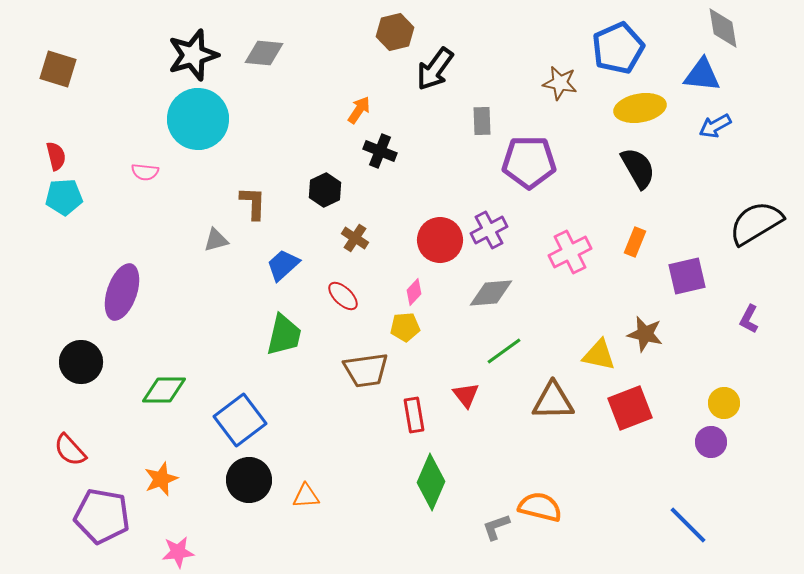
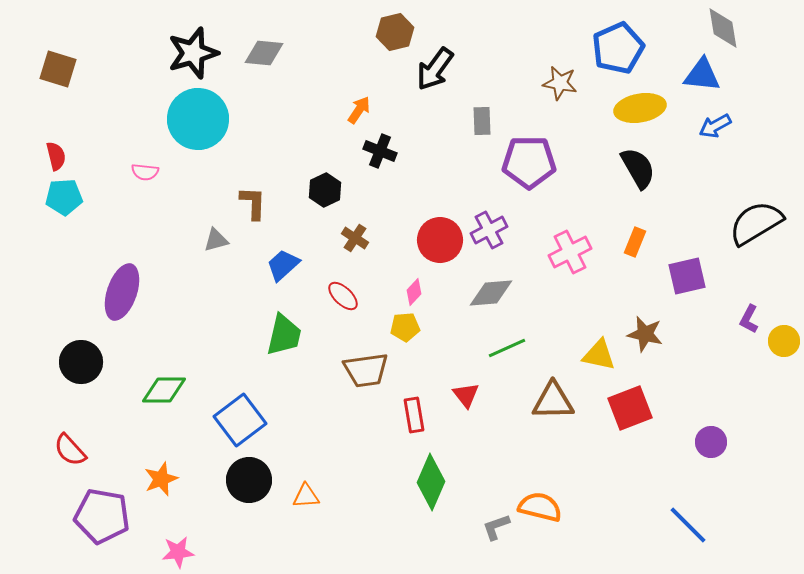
black star at (193, 55): moved 2 px up
green line at (504, 351): moved 3 px right, 3 px up; rotated 12 degrees clockwise
yellow circle at (724, 403): moved 60 px right, 62 px up
